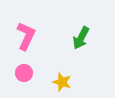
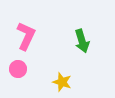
green arrow: moved 1 px right, 3 px down; rotated 45 degrees counterclockwise
pink circle: moved 6 px left, 4 px up
